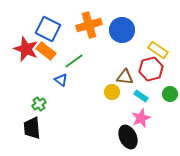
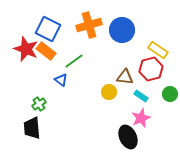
yellow circle: moved 3 px left
